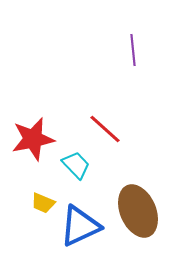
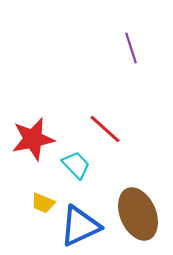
purple line: moved 2 px left, 2 px up; rotated 12 degrees counterclockwise
brown ellipse: moved 3 px down
